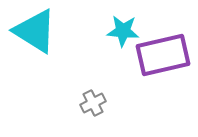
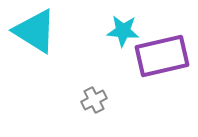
purple rectangle: moved 1 px left, 1 px down
gray cross: moved 1 px right, 3 px up
